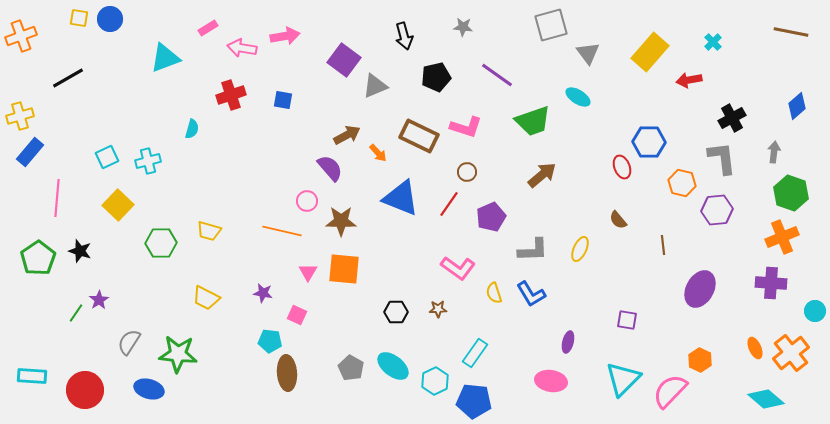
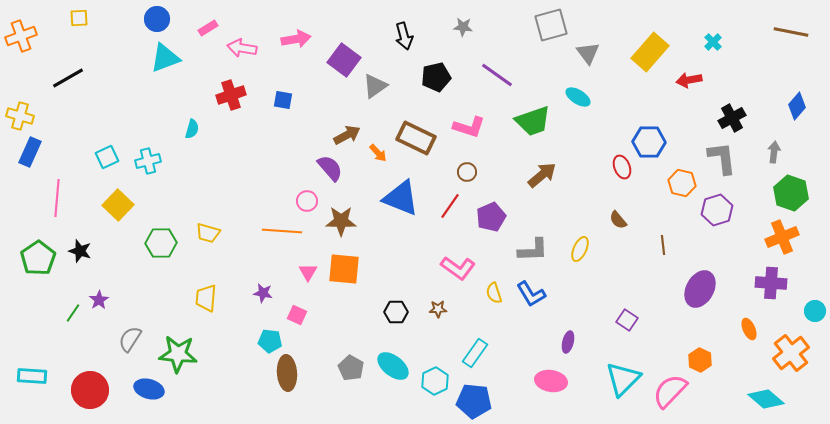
yellow square at (79, 18): rotated 12 degrees counterclockwise
blue circle at (110, 19): moved 47 px right
pink arrow at (285, 36): moved 11 px right, 3 px down
gray triangle at (375, 86): rotated 12 degrees counterclockwise
blue diamond at (797, 106): rotated 8 degrees counterclockwise
yellow cross at (20, 116): rotated 32 degrees clockwise
pink L-shape at (466, 127): moved 3 px right
brown rectangle at (419, 136): moved 3 px left, 2 px down
blue rectangle at (30, 152): rotated 16 degrees counterclockwise
red line at (449, 204): moved 1 px right, 2 px down
purple hexagon at (717, 210): rotated 12 degrees counterclockwise
yellow trapezoid at (209, 231): moved 1 px left, 2 px down
orange line at (282, 231): rotated 9 degrees counterclockwise
yellow trapezoid at (206, 298): rotated 68 degrees clockwise
green line at (76, 313): moved 3 px left
purple square at (627, 320): rotated 25 degrees clockwise
gray semicircle at (129, 342): moved 1 px right, 3 px up
orange ellipse at (755, 348): moved 6 px left, 19 px up
red circle at (85, 390): moved 5 px right
